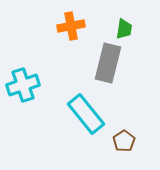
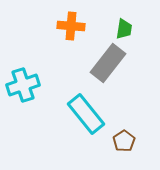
orange cross: rotated 16 degrees clockwise
gray rectangle: rotated 24 degrees clockwise
